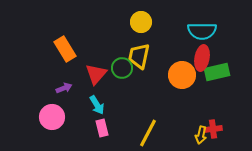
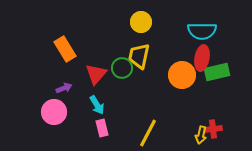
pink circle: moved 2 px right, 5 px up
